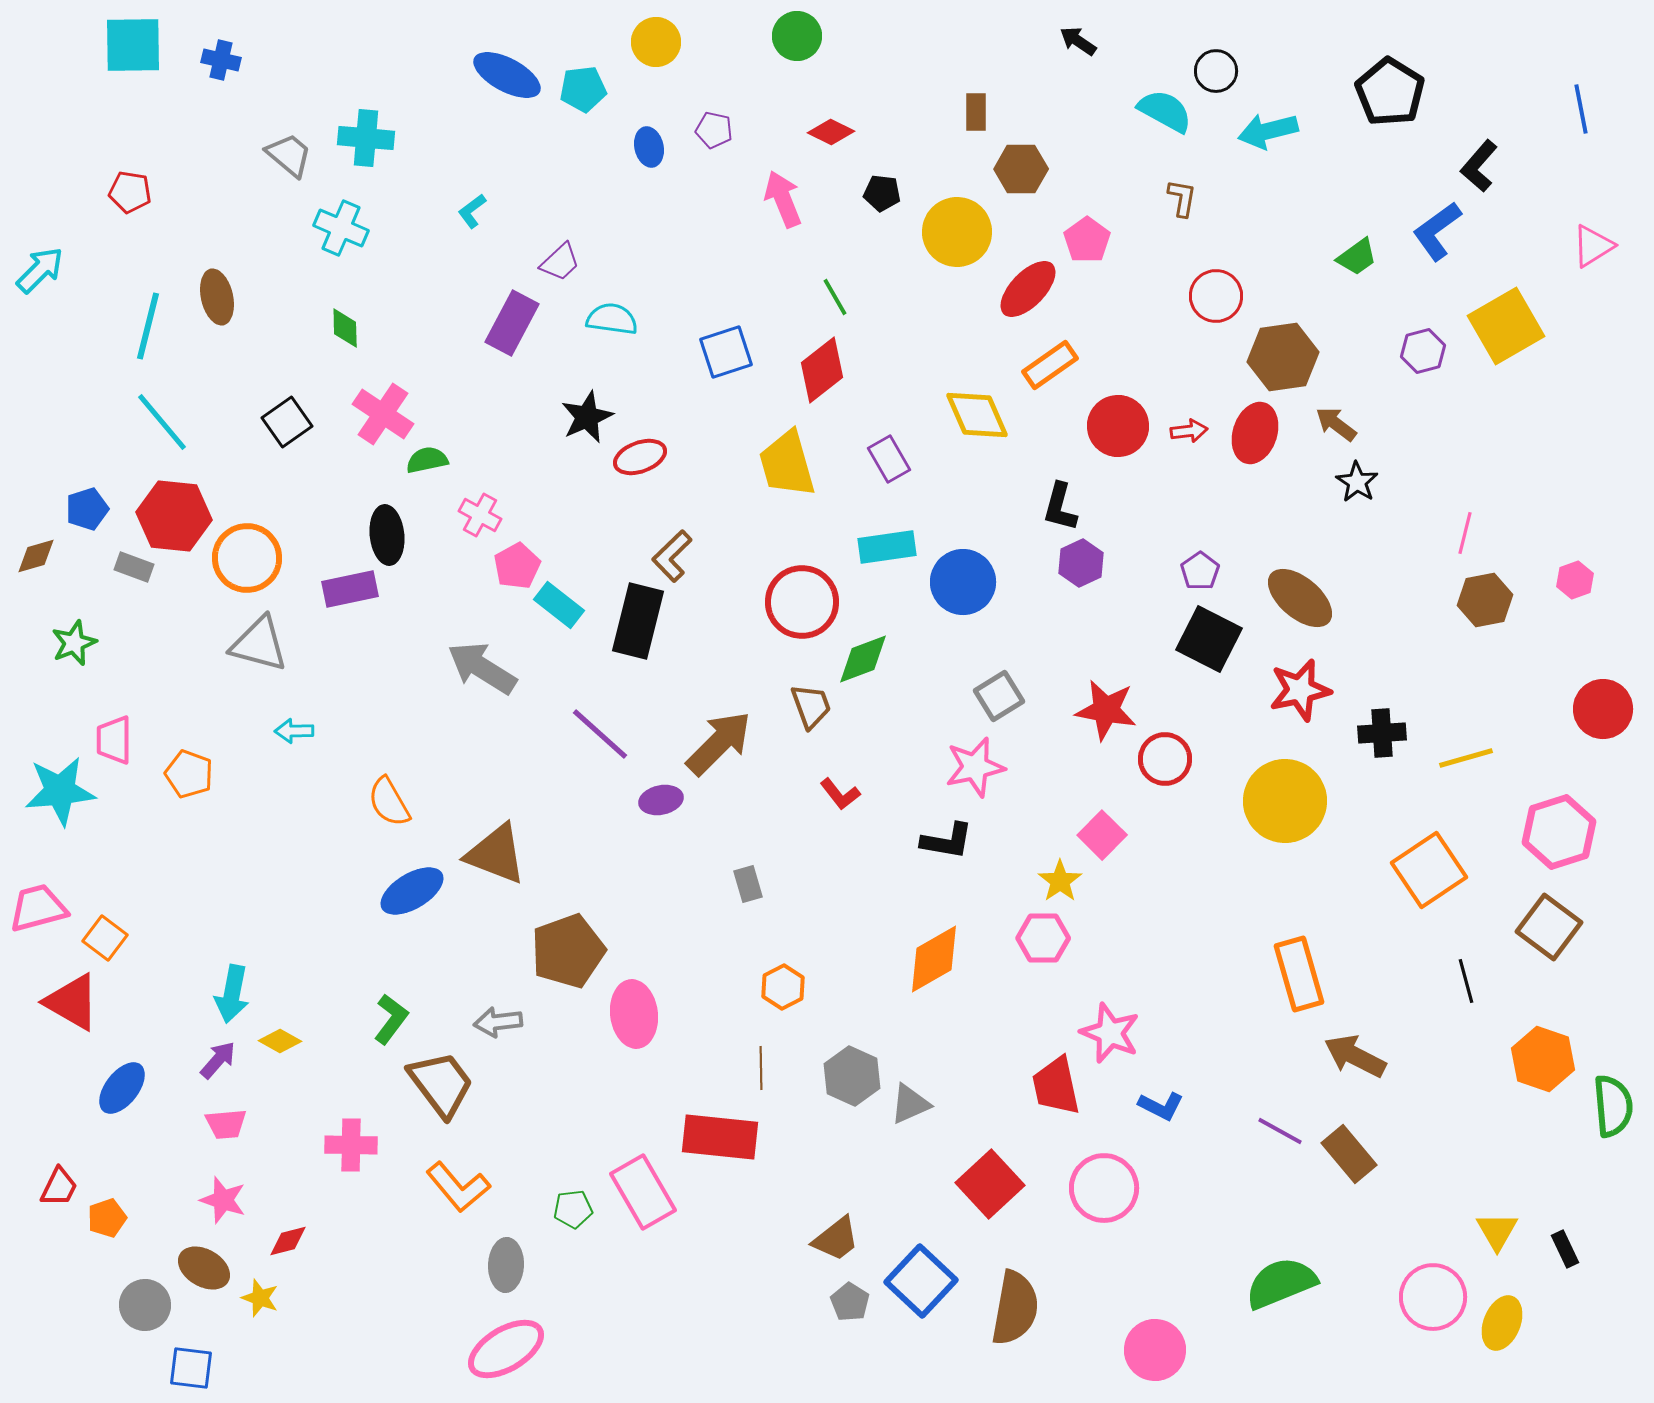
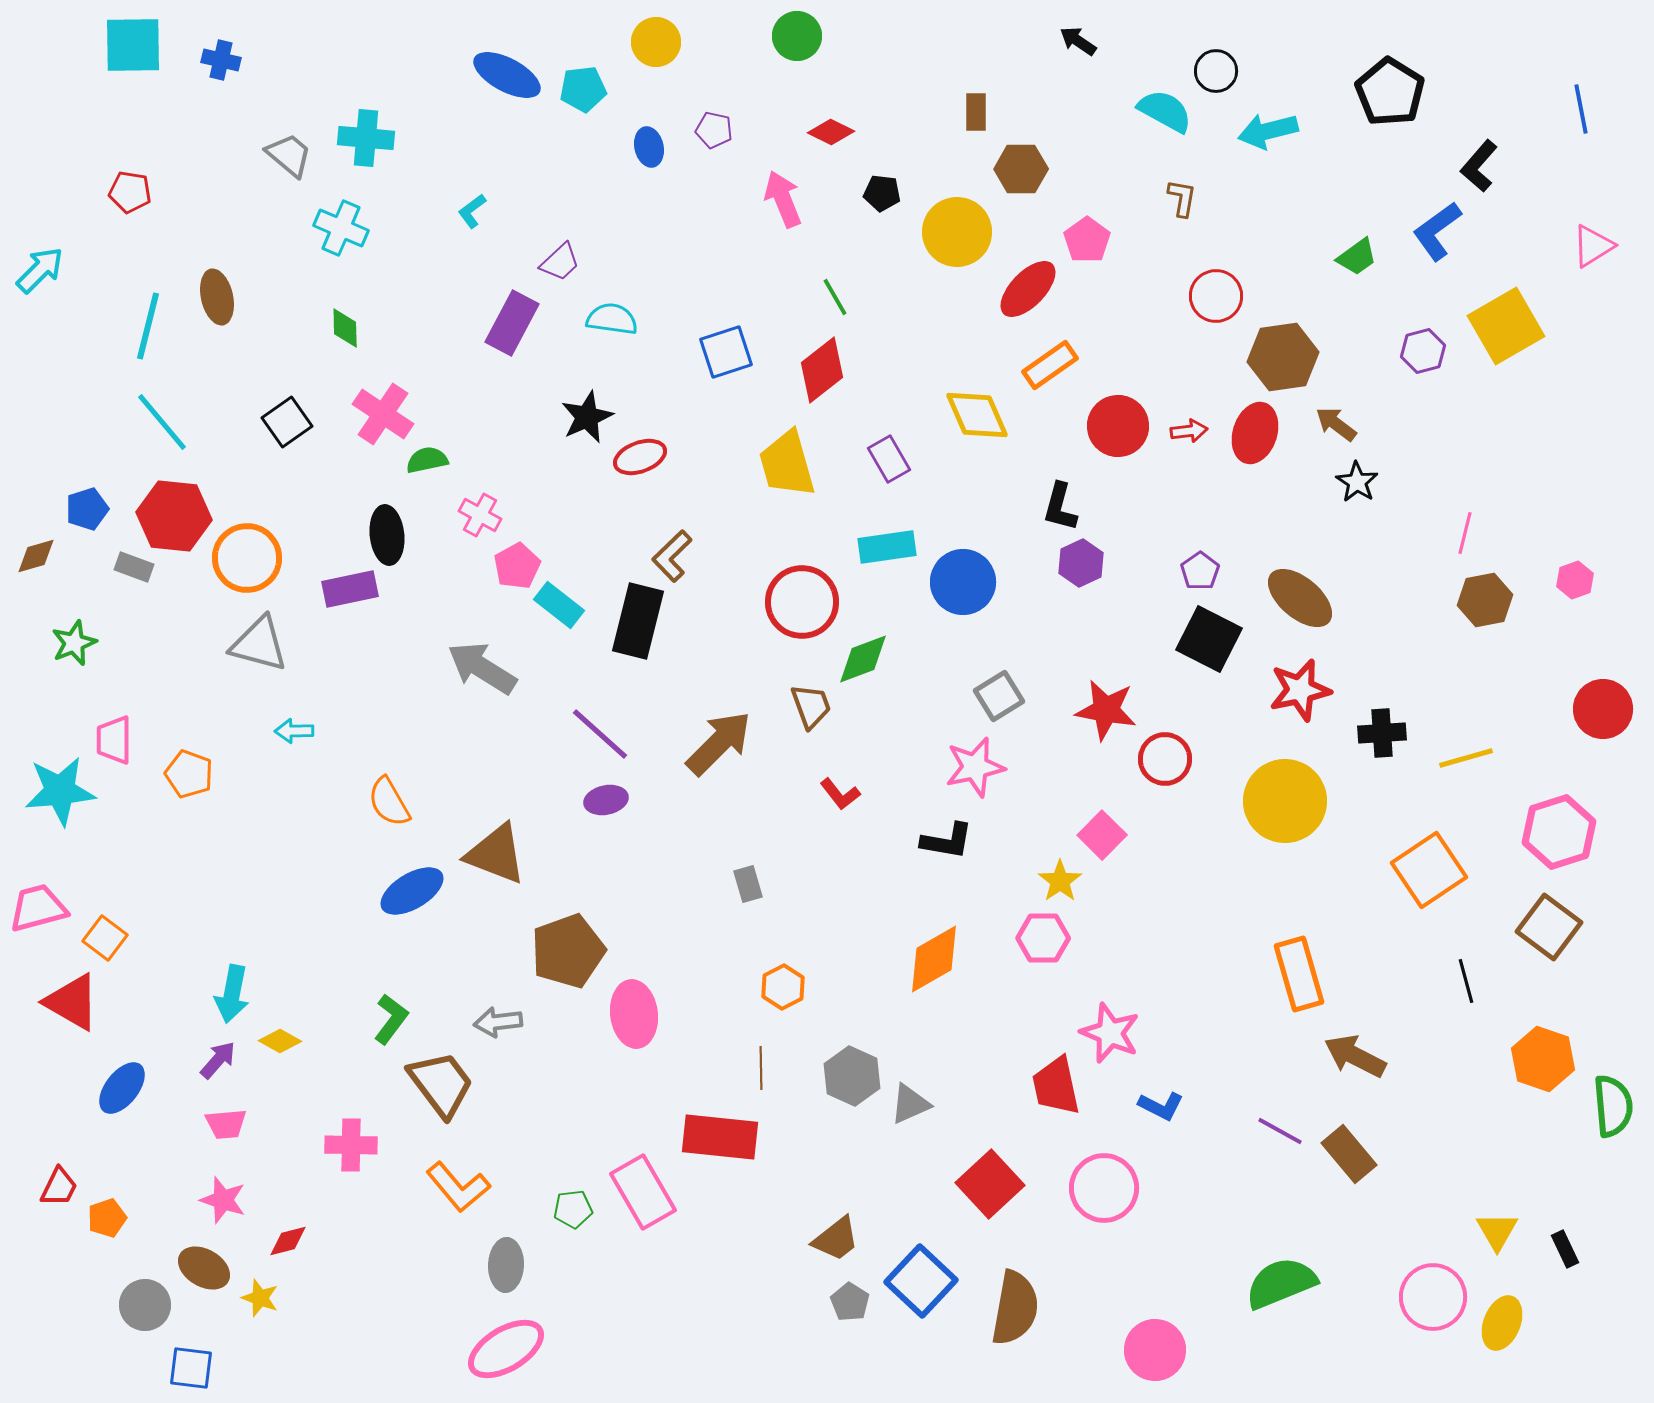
purple ellipse at (661, 800): moved 55 px left
